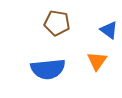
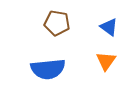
blue triangle: moved 3 px up
orange triangle: moved 9 px right
